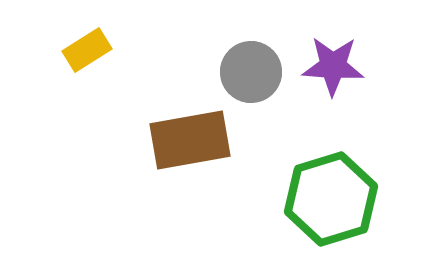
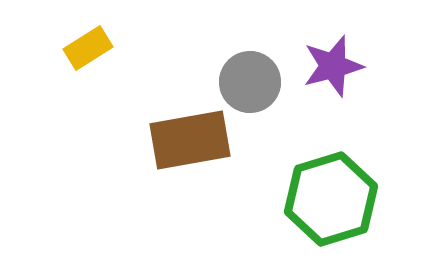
yellow rectangle: moved 1 px right, 2 px up
purple star: rotated 18 degrees counterclockwise
gray circle: moved 1 px left, 10 px down
